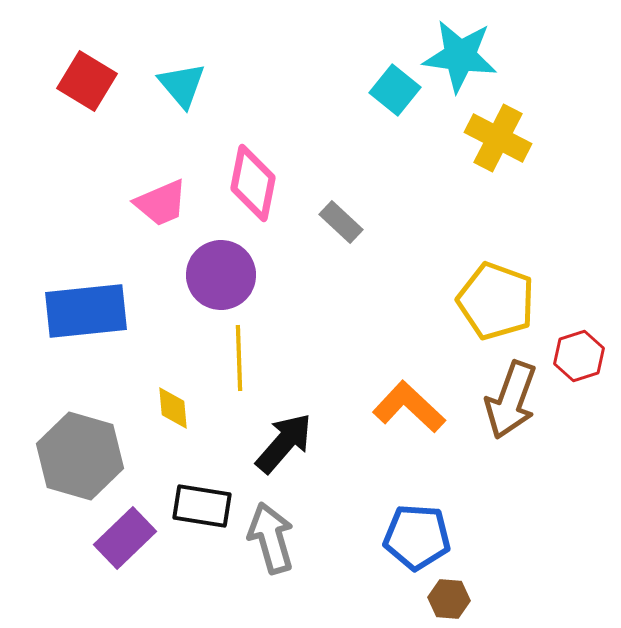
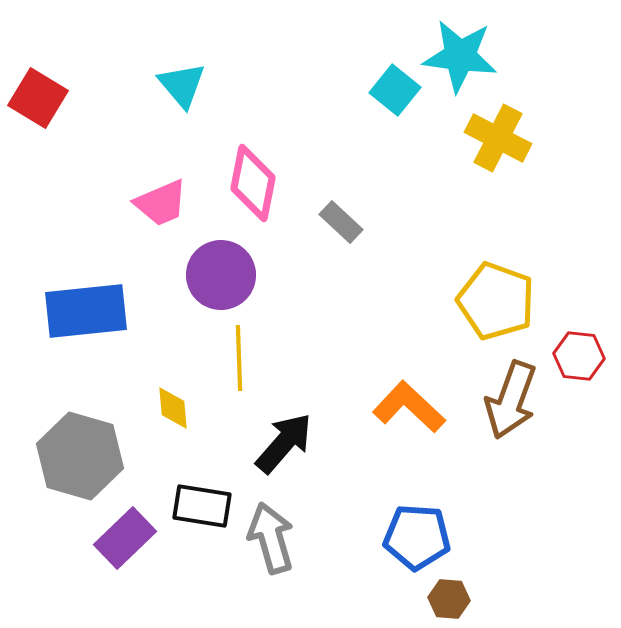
red square: moved 49 px left, 17 px down
red hexagon: rotated 24 degrees clockwise
